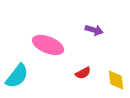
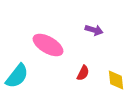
pink ellipse: rotated 8 degrees clockwise
red semicircle: rotated 35 degrees counterclockwise
